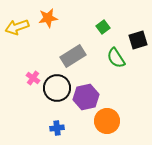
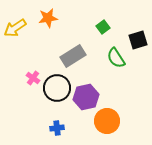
yellow arrow: moved 2 px left, 1 px down; rotated 15 degrees counterclockwise
